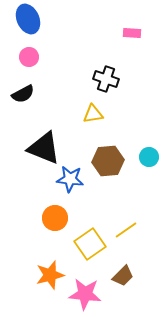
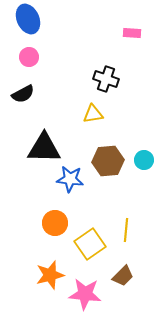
black triangle: rotated 21 degrees counterclockwise
cyan circle: moved 5 px left, 3 px down
orange circle: moved 5 px down
yellow line: rotated 50 degrees counterclockwise
